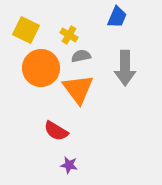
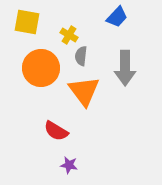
blue trapezoid: rotated 20 degrees clockwise
yellow square: moved 1 px right, 8 px up; rotated 16 degrees counterclockwise
gray semicircle: rotated 72 degrees counterclockwise
orange triangle: moved 6 px right, 2 px down
